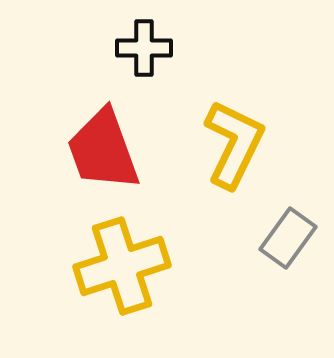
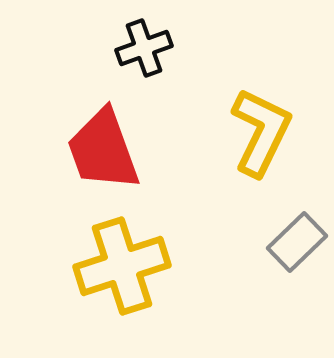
black cross: rotated 20 degrees counterclockwise
yellow L-shape: moved 27 px right, 12 px up
gray rectangle: moved 9 px right, 4 px down; rotated 10 degrees clockwise
